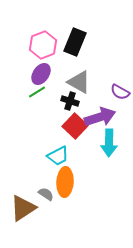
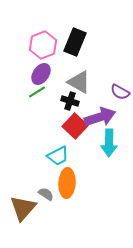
orange ellipse: moved 2 px right, 1 px down
brown triangle: rotated 16 degrees counterclockwise
